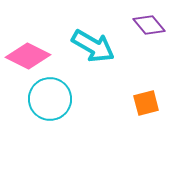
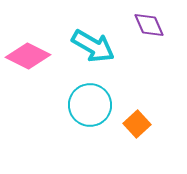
purple diamond: rotated 16 degrees clockwise
cyan circle: moved 40 px right, 6 px down
orange square: moved 9 px left, 21 px down; rotated 28 degrees counterclockwise
